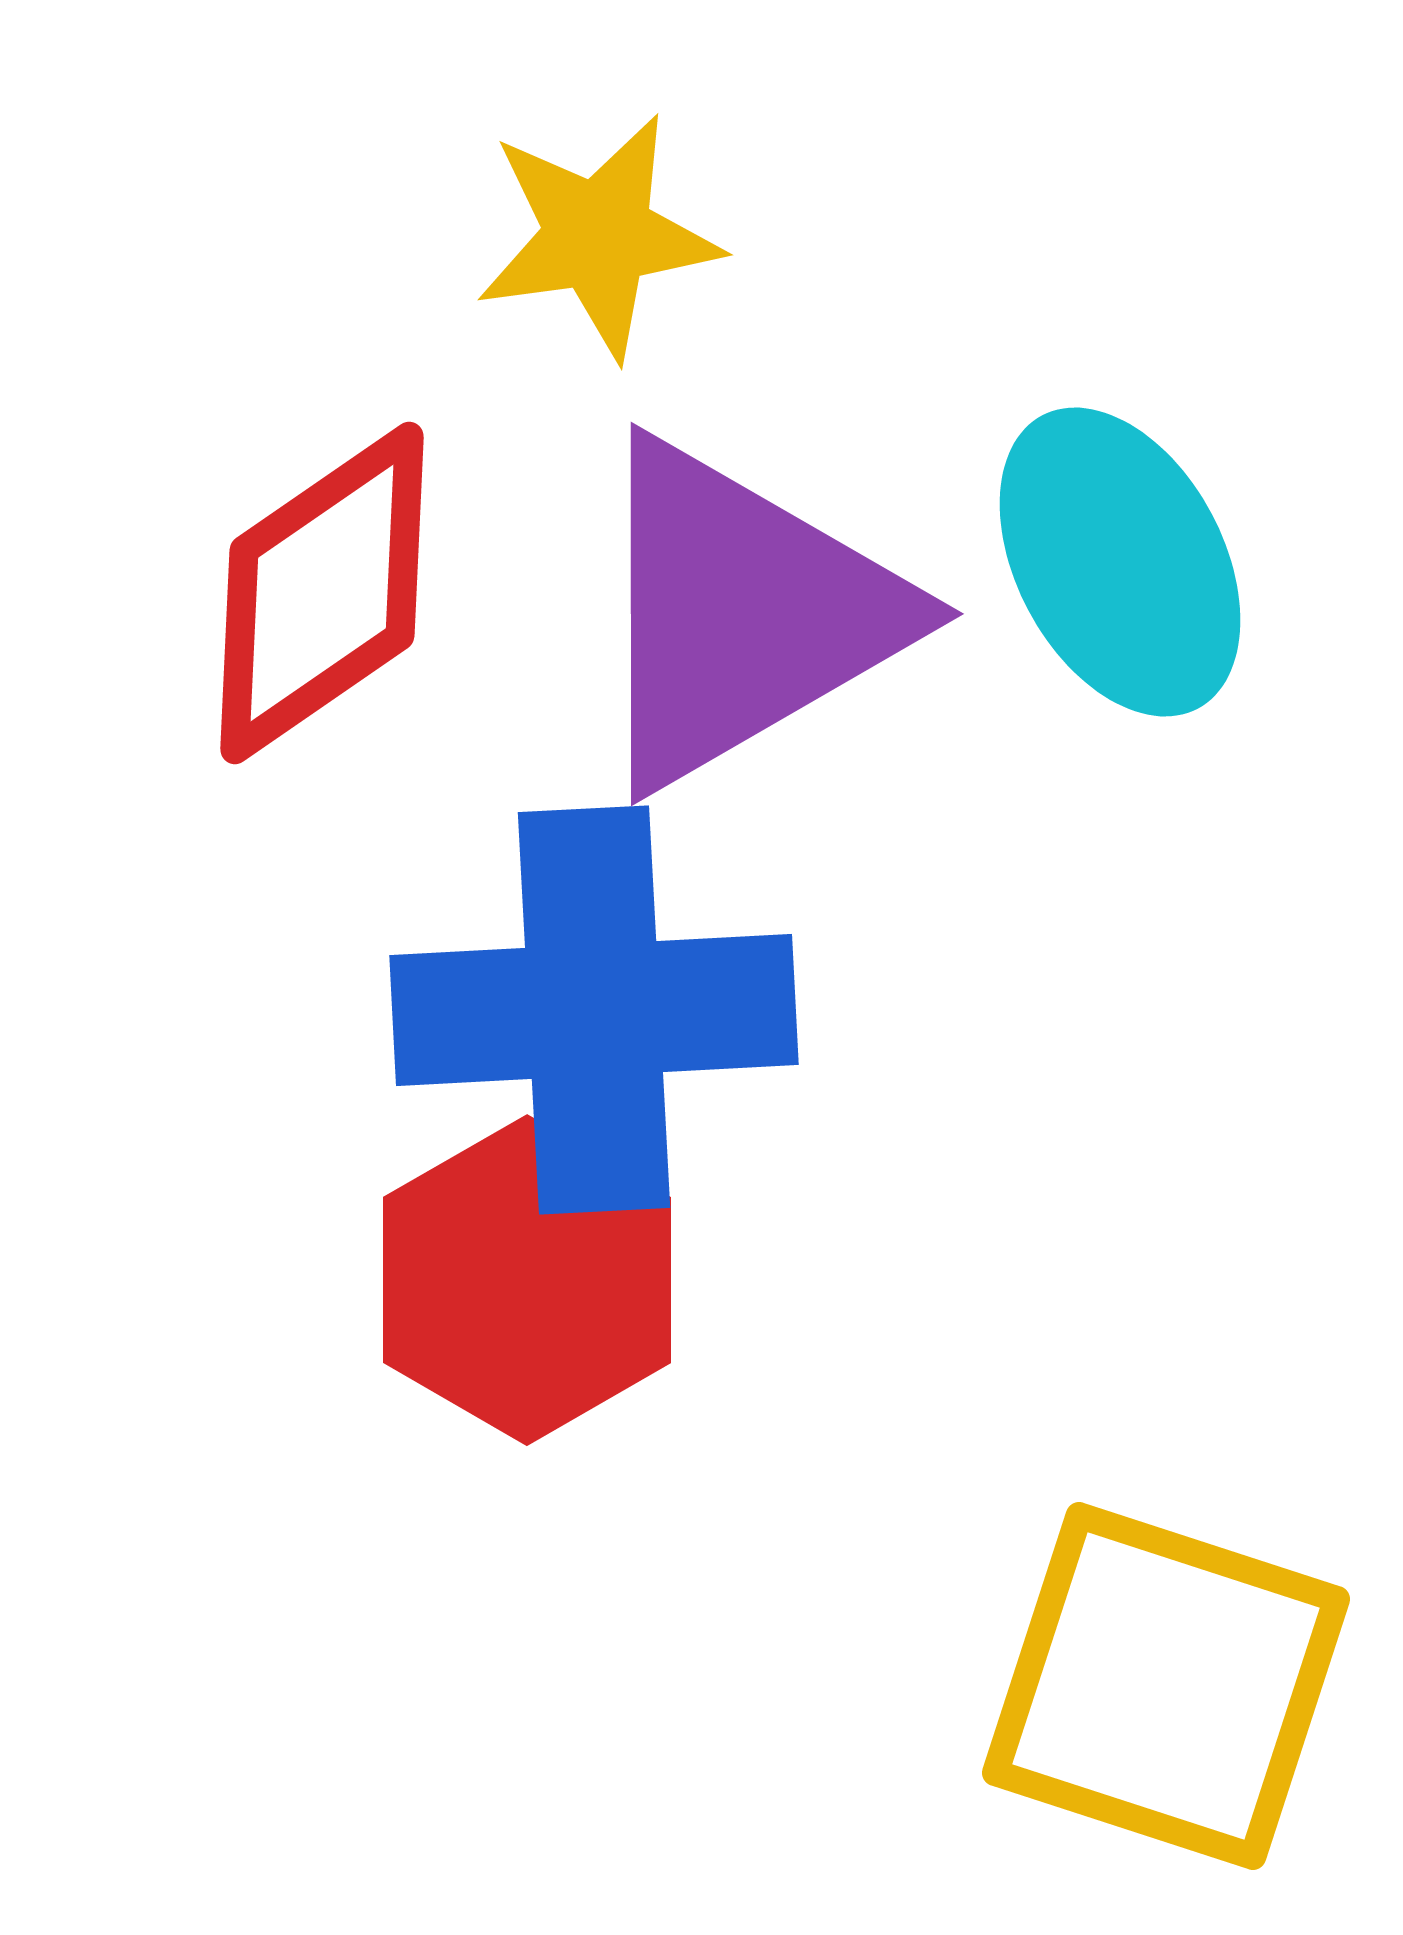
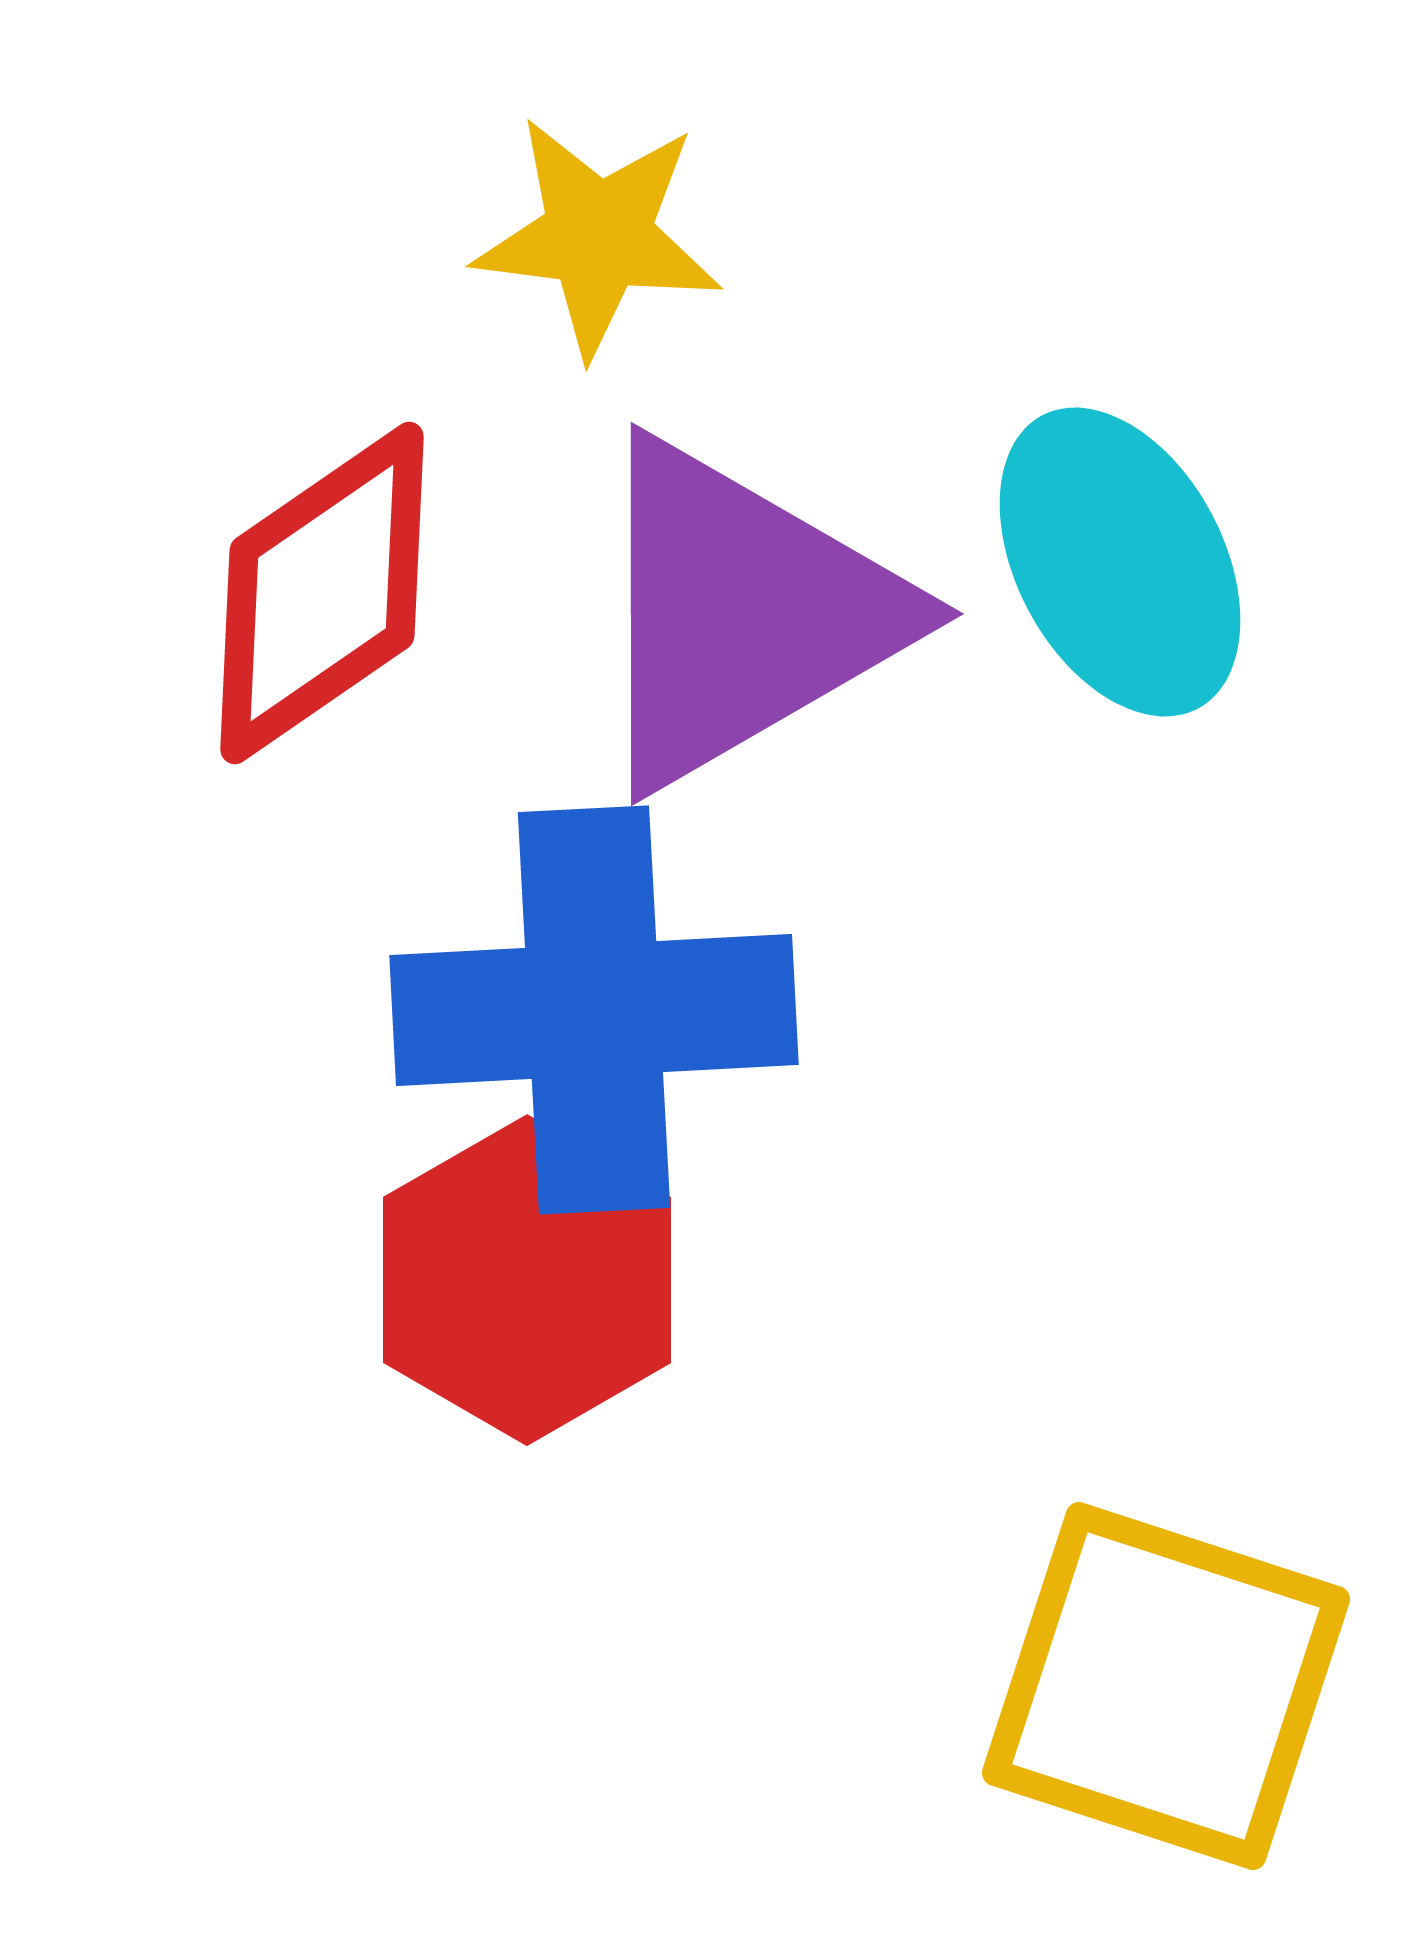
yellow star: rotated 15 degrees clockwise
